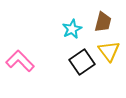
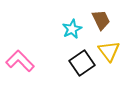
brown trapezoid: moved 2 px left, 2 px up; rotated 40 degrees counterclockwise
black square: moved 1 px down
